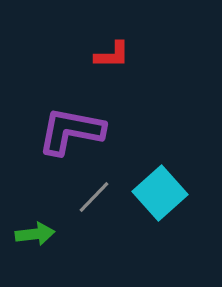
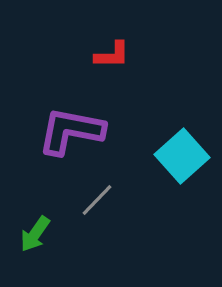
cyan square: moved 22 px right, 37 px up
gray line: moved 3 px right, 3 px down
green arrow: rotated 132 degrees clockwise
